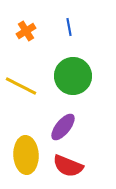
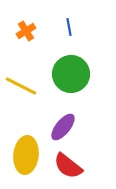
green circle: moved 2 px left, 2 px up
yellow ellipse: rotated 9 degrees clockwise
red semicircle: rotated 16 degrees clockwise
